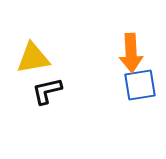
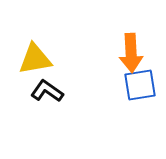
yellow triangle: moved 2 px right, 1 px down
black L-shape: rotated 48 degrees clockwise
